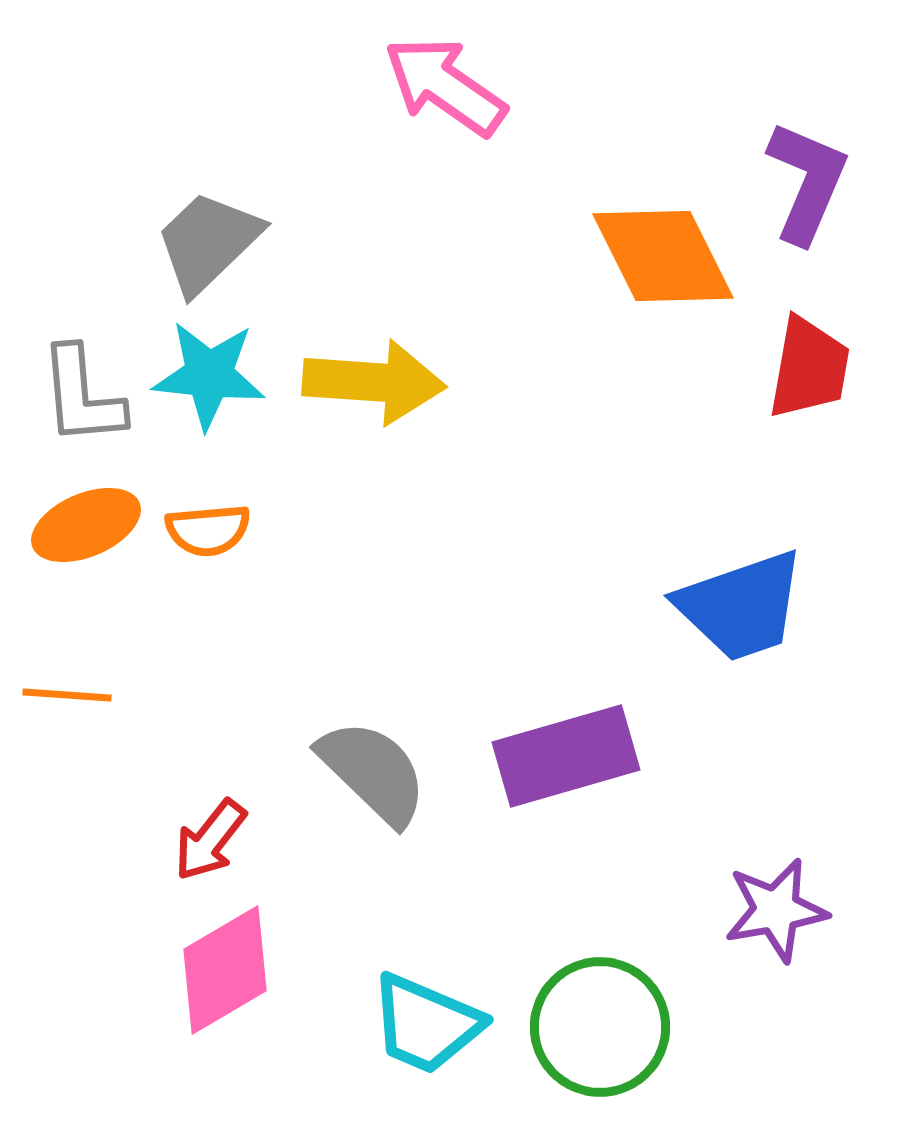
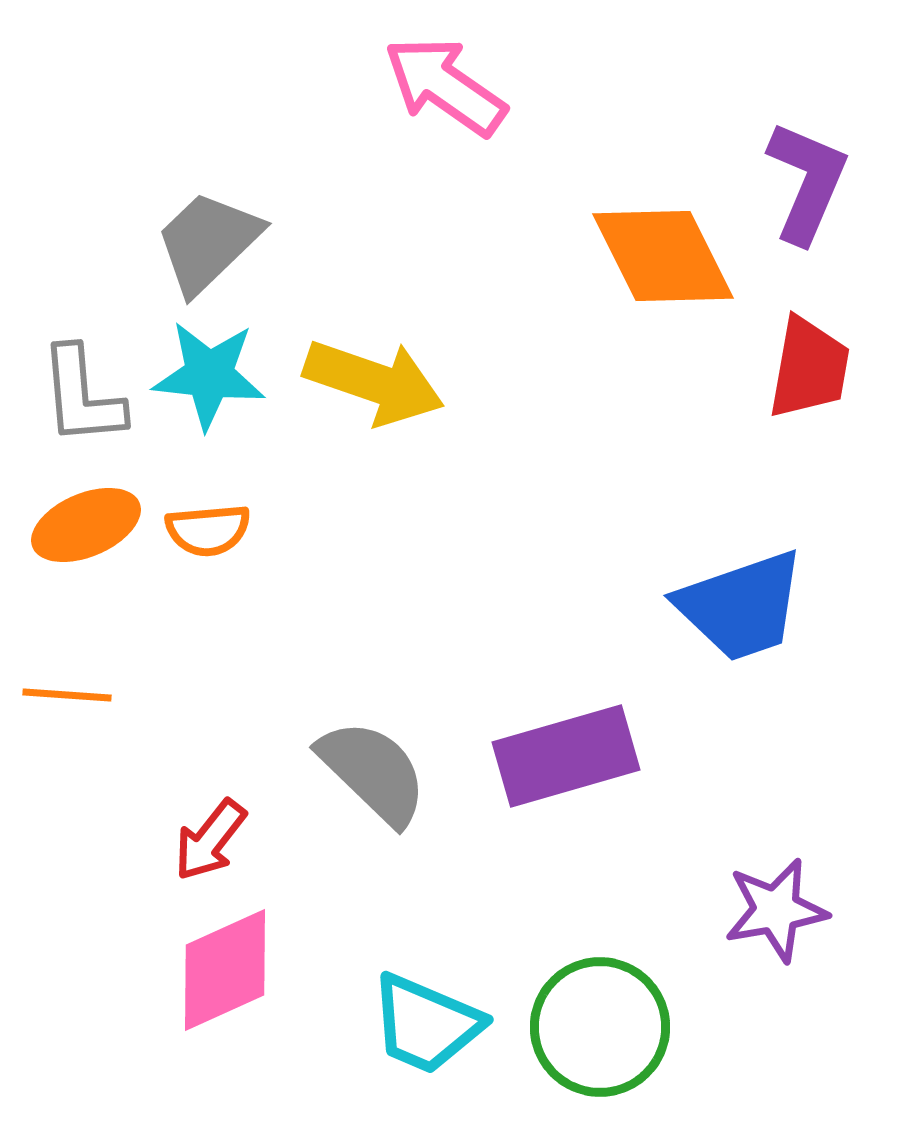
yellow arrow: rotated 15 degrees clockwise
pink diamond: rotated 6 degrees clockwise
